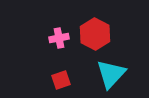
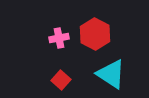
cyan triangle: rotated 40 degrees counterclockwise
red square: rotated 30 degrees counterclockwise
